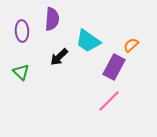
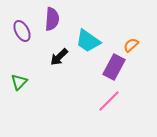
purple ellipse: rotated 25 degrees counterclockwise
green triangle: moved 2 px left, 10 px down; rotated 30 degrees clockwise
